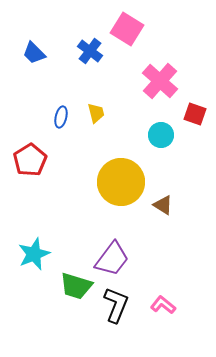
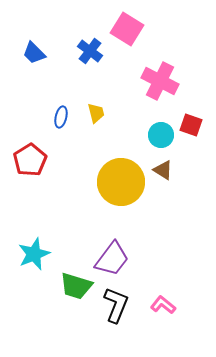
pink cross: rotated 15 degrees counterclockwise
red square: moved 4 px left, 11 px down
brown triangle: moved 35 px up
